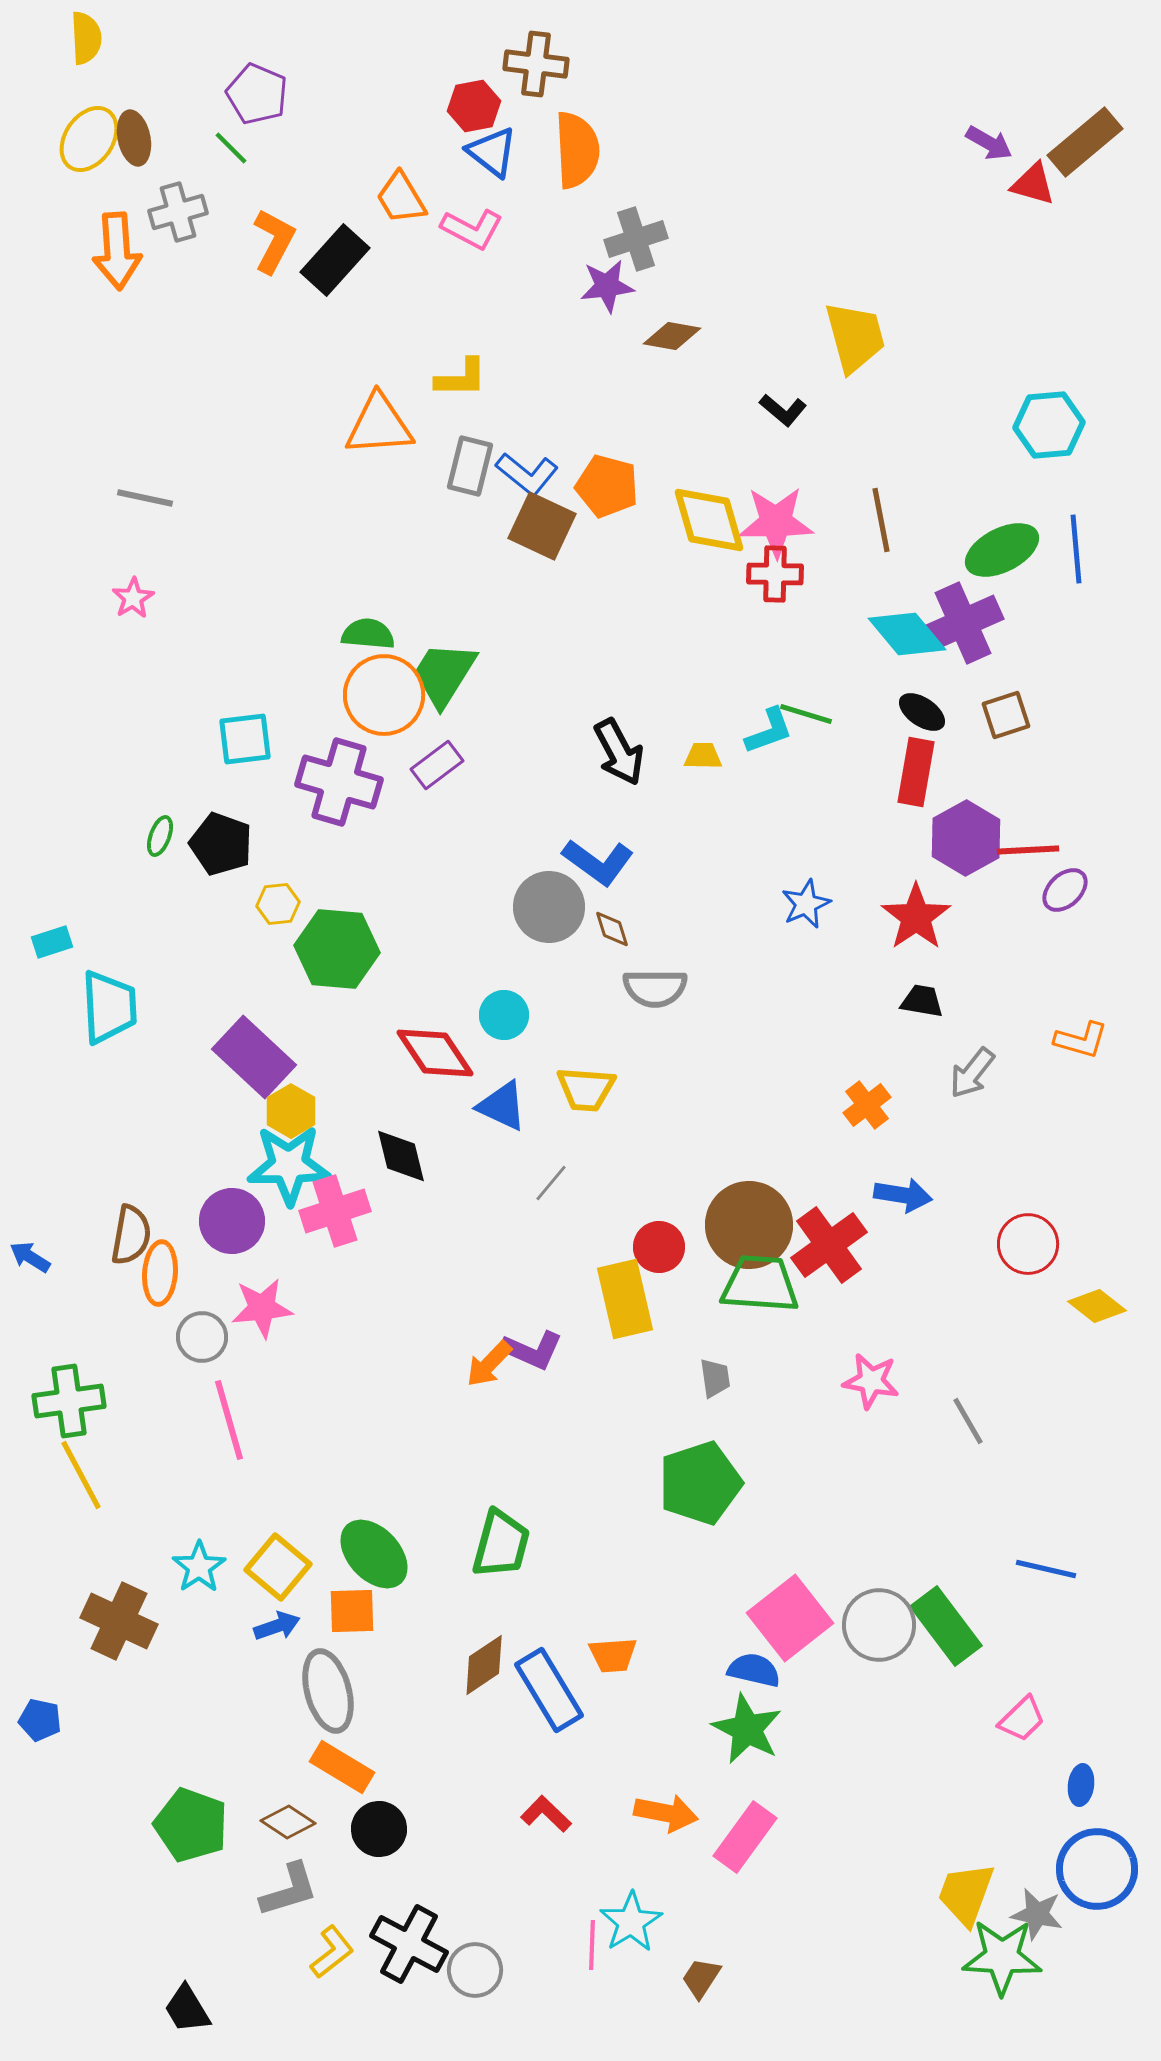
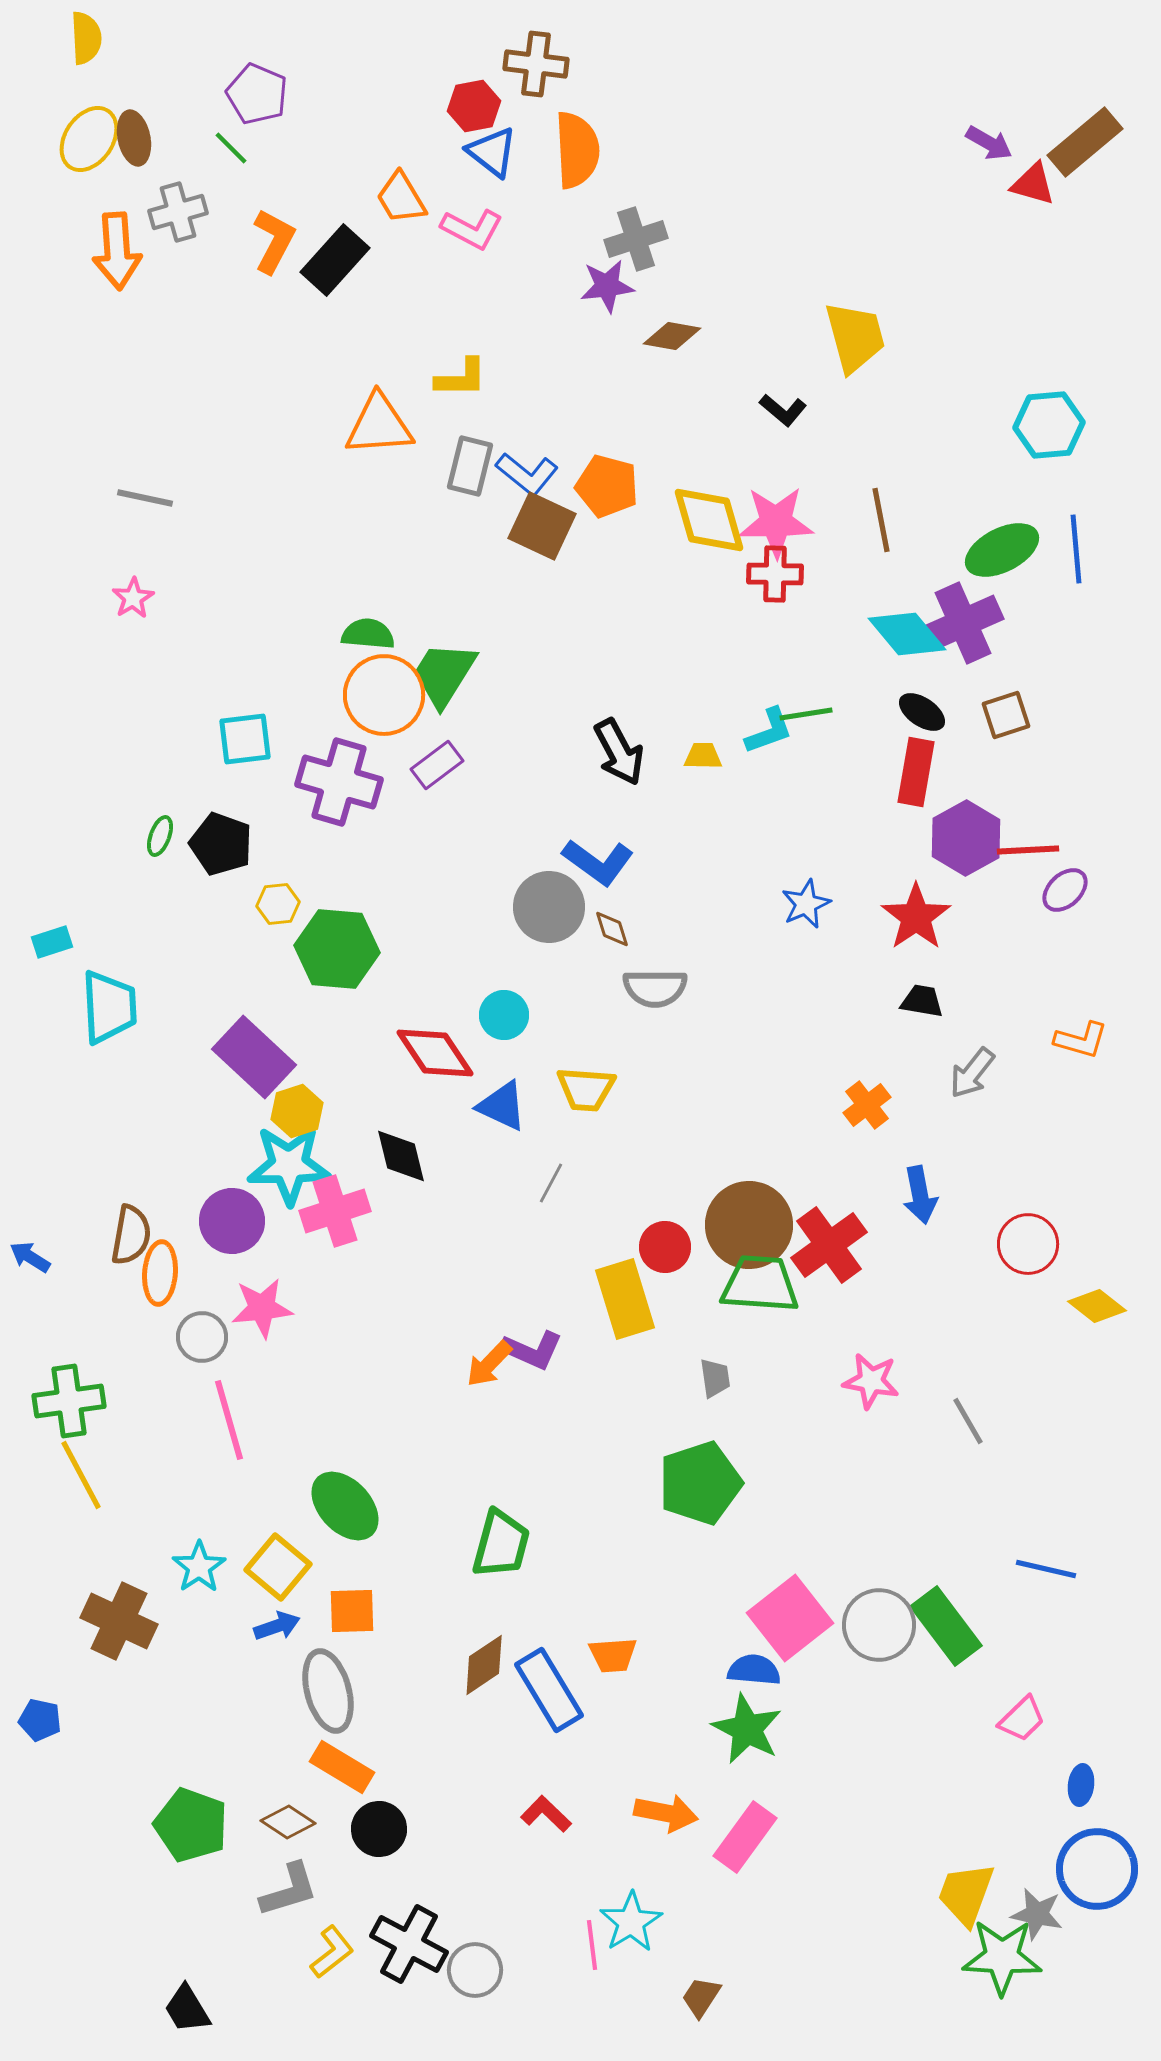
green line at (806, 714): rotated 26 degrees counterclockwise
yellow hexagon at (291, 1111): moved 6 px right; rotated 12 degrees clockwise
gray line at (551, 1183): rotated 12 degrees counterclockwise
blue arrow at (903, 1195): moved 17 px right; rotated 70 degrees clockwise
red circle at (659, 1247): moved 6 px right
yellow rectangle at (625, 1299): rotated 4 degrees counterclockwise
green ellipse at (374, 1554): moved 29 px left, 48 px up
blue semicircle at (754, 1670): rotated 8 degrees counterclockwise
pink line at (592, 1945): rotated 9 degrees counterclockwise
brown trapezoid at (701, 1978): moved 19 px down
